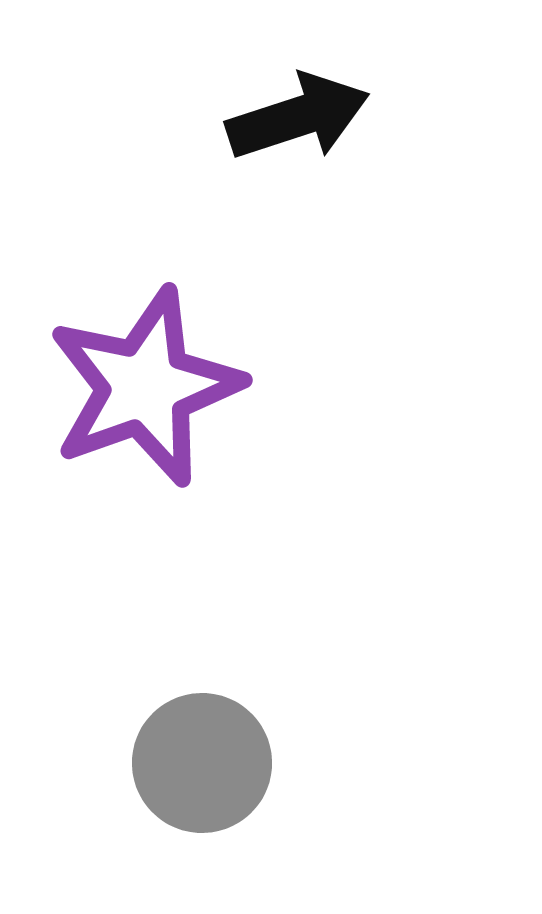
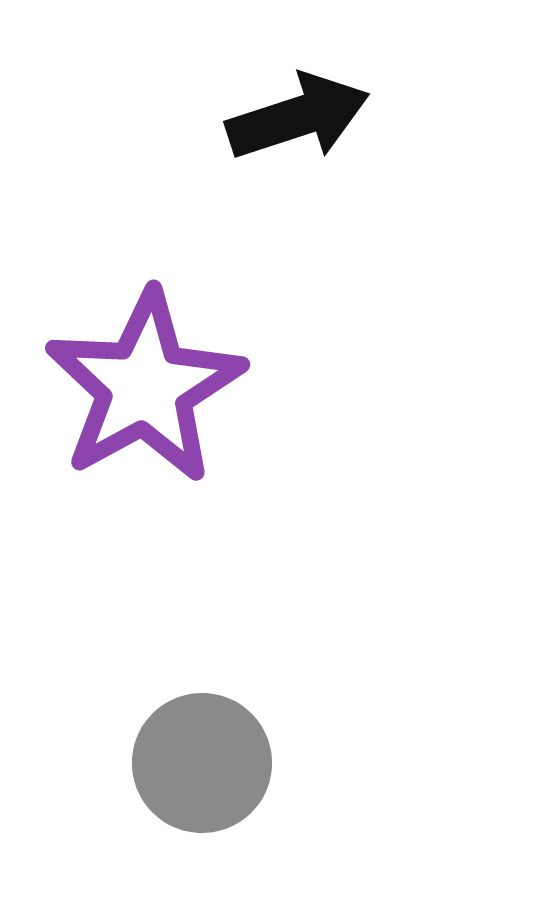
purple star: rotated 9 degrees counterclockwise
